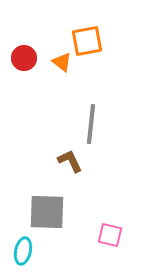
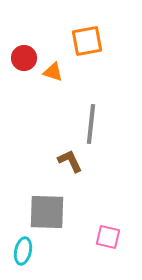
orange triangle: moved 9 px left, 10 px down; rotated 20 degrees counterclockwise
pink square: moved 2 px left, 2 px down
